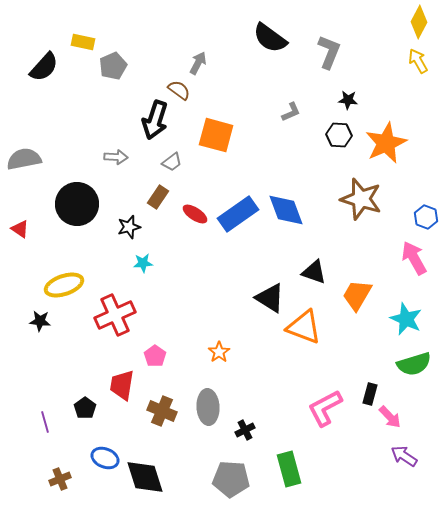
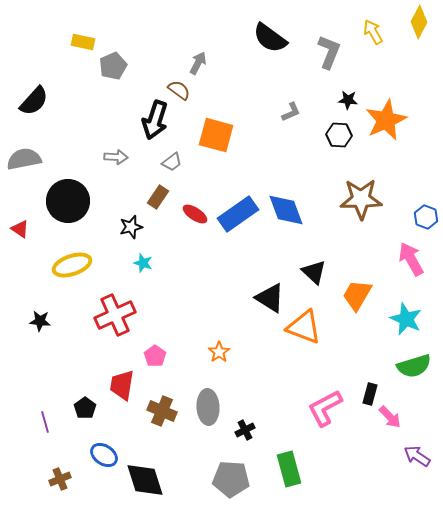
yellow arrow at (418, 61): moved 45 px left, 29 px up
black semicircle at (44, 67): moved 10 px left, 34 px down
orange star at (386, 143): moved 23 px up
brown star at (361, 199): rotated 18 degrees counterclockwise
black circle at (77, 204): moved 9 px left, 3 px up
black star at (129, 227): moved 2 px right
pink arrow at (414, 258): moved 3 px left, 1 px down
cyan star at (143, 263): rotated 24 degrees clockwise
black triangle at (314, 272): rotated 24 degrees clockwise
yellow ellipse at (64, 285): moved 8 px right, 20 px up
green semicircle at (414, 364): moved 2 px down
purple arrow at (404, 456): moved 13 px right
blue ellipse at (105, 458): moved 1 px left, 3 px up; rotated 12 degrees clockwise
black diamond at (145, 477): moved 3 px down
